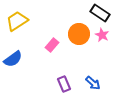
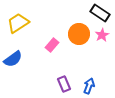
yellow trapezoid: moved 1 px right, 2 px down
pink star: rotated 16 degrees clockwise
blue arrow: moved 4 px left, 3 px down; rotated 112 degrees counterclockwise
